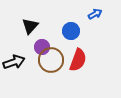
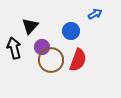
black arrow: moved 14 px up; rotated 85 degrees counterclockwise
